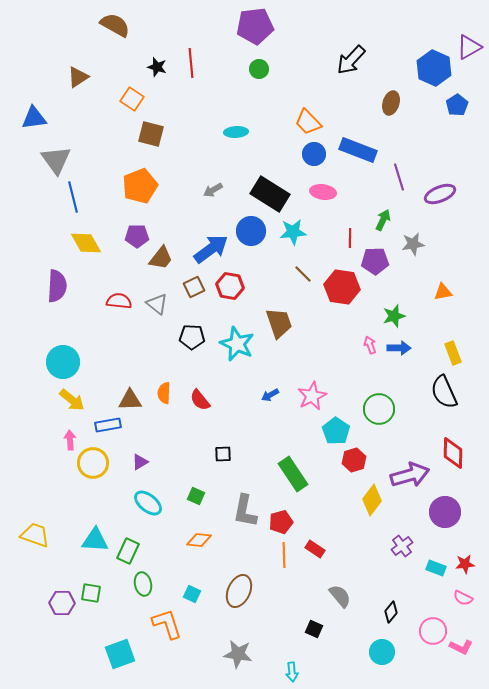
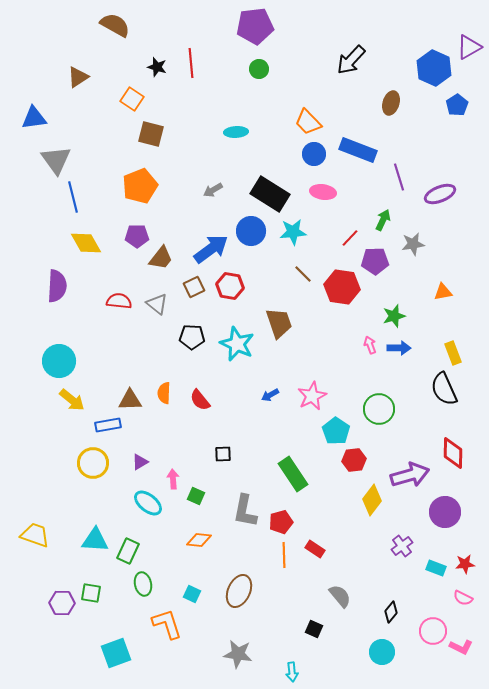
red line at (350, 238): rotated 42 degrees clockwise
cyan circle at (63, 362): moved 4 px left, 1 px up
black semicircle at (444, 392): moved 3 px up
pink arrow at (70, 440): moved 103 px right, 39 px down
red hexagon at (354, 460): rotated 10 degrees clockwise
cyan square at (120, 654): moved 4 px left, 1 px up
